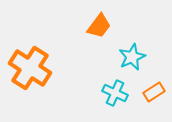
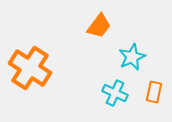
orange rectangle: rotated 45 degrees counterclockwise
